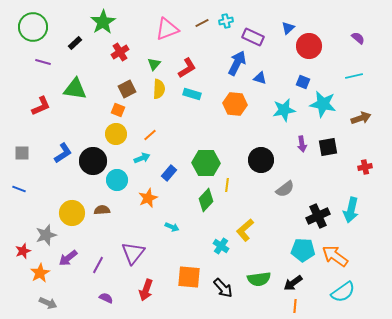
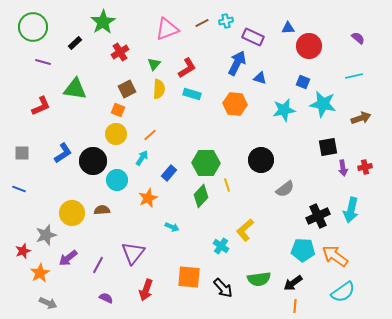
blue triangle at (288, 28): rotated 40 degrees clockwise
purple arrow at (302, 144): moved 41 px right, 24 px down
cyan arrow at (142, 158): rotated 35 degrees counterclockwise
yellow line at (227, 185): rotated 24 degrees counterclockwise
green diamond at (206, 200): moved 5 px left, 4 px up
